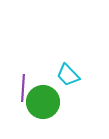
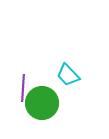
green circle: moved 1 px left, 1 px down
